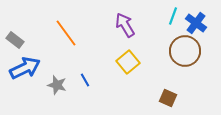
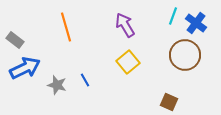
orange line: moved 6 px up; rotated 20 degrees clockwise
brown circle: moved 4 px down
brown square: moved 1 px right, 4 px down
